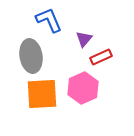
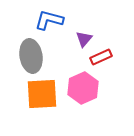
blue L-shape: rotated 52 degrees counterclockwise
